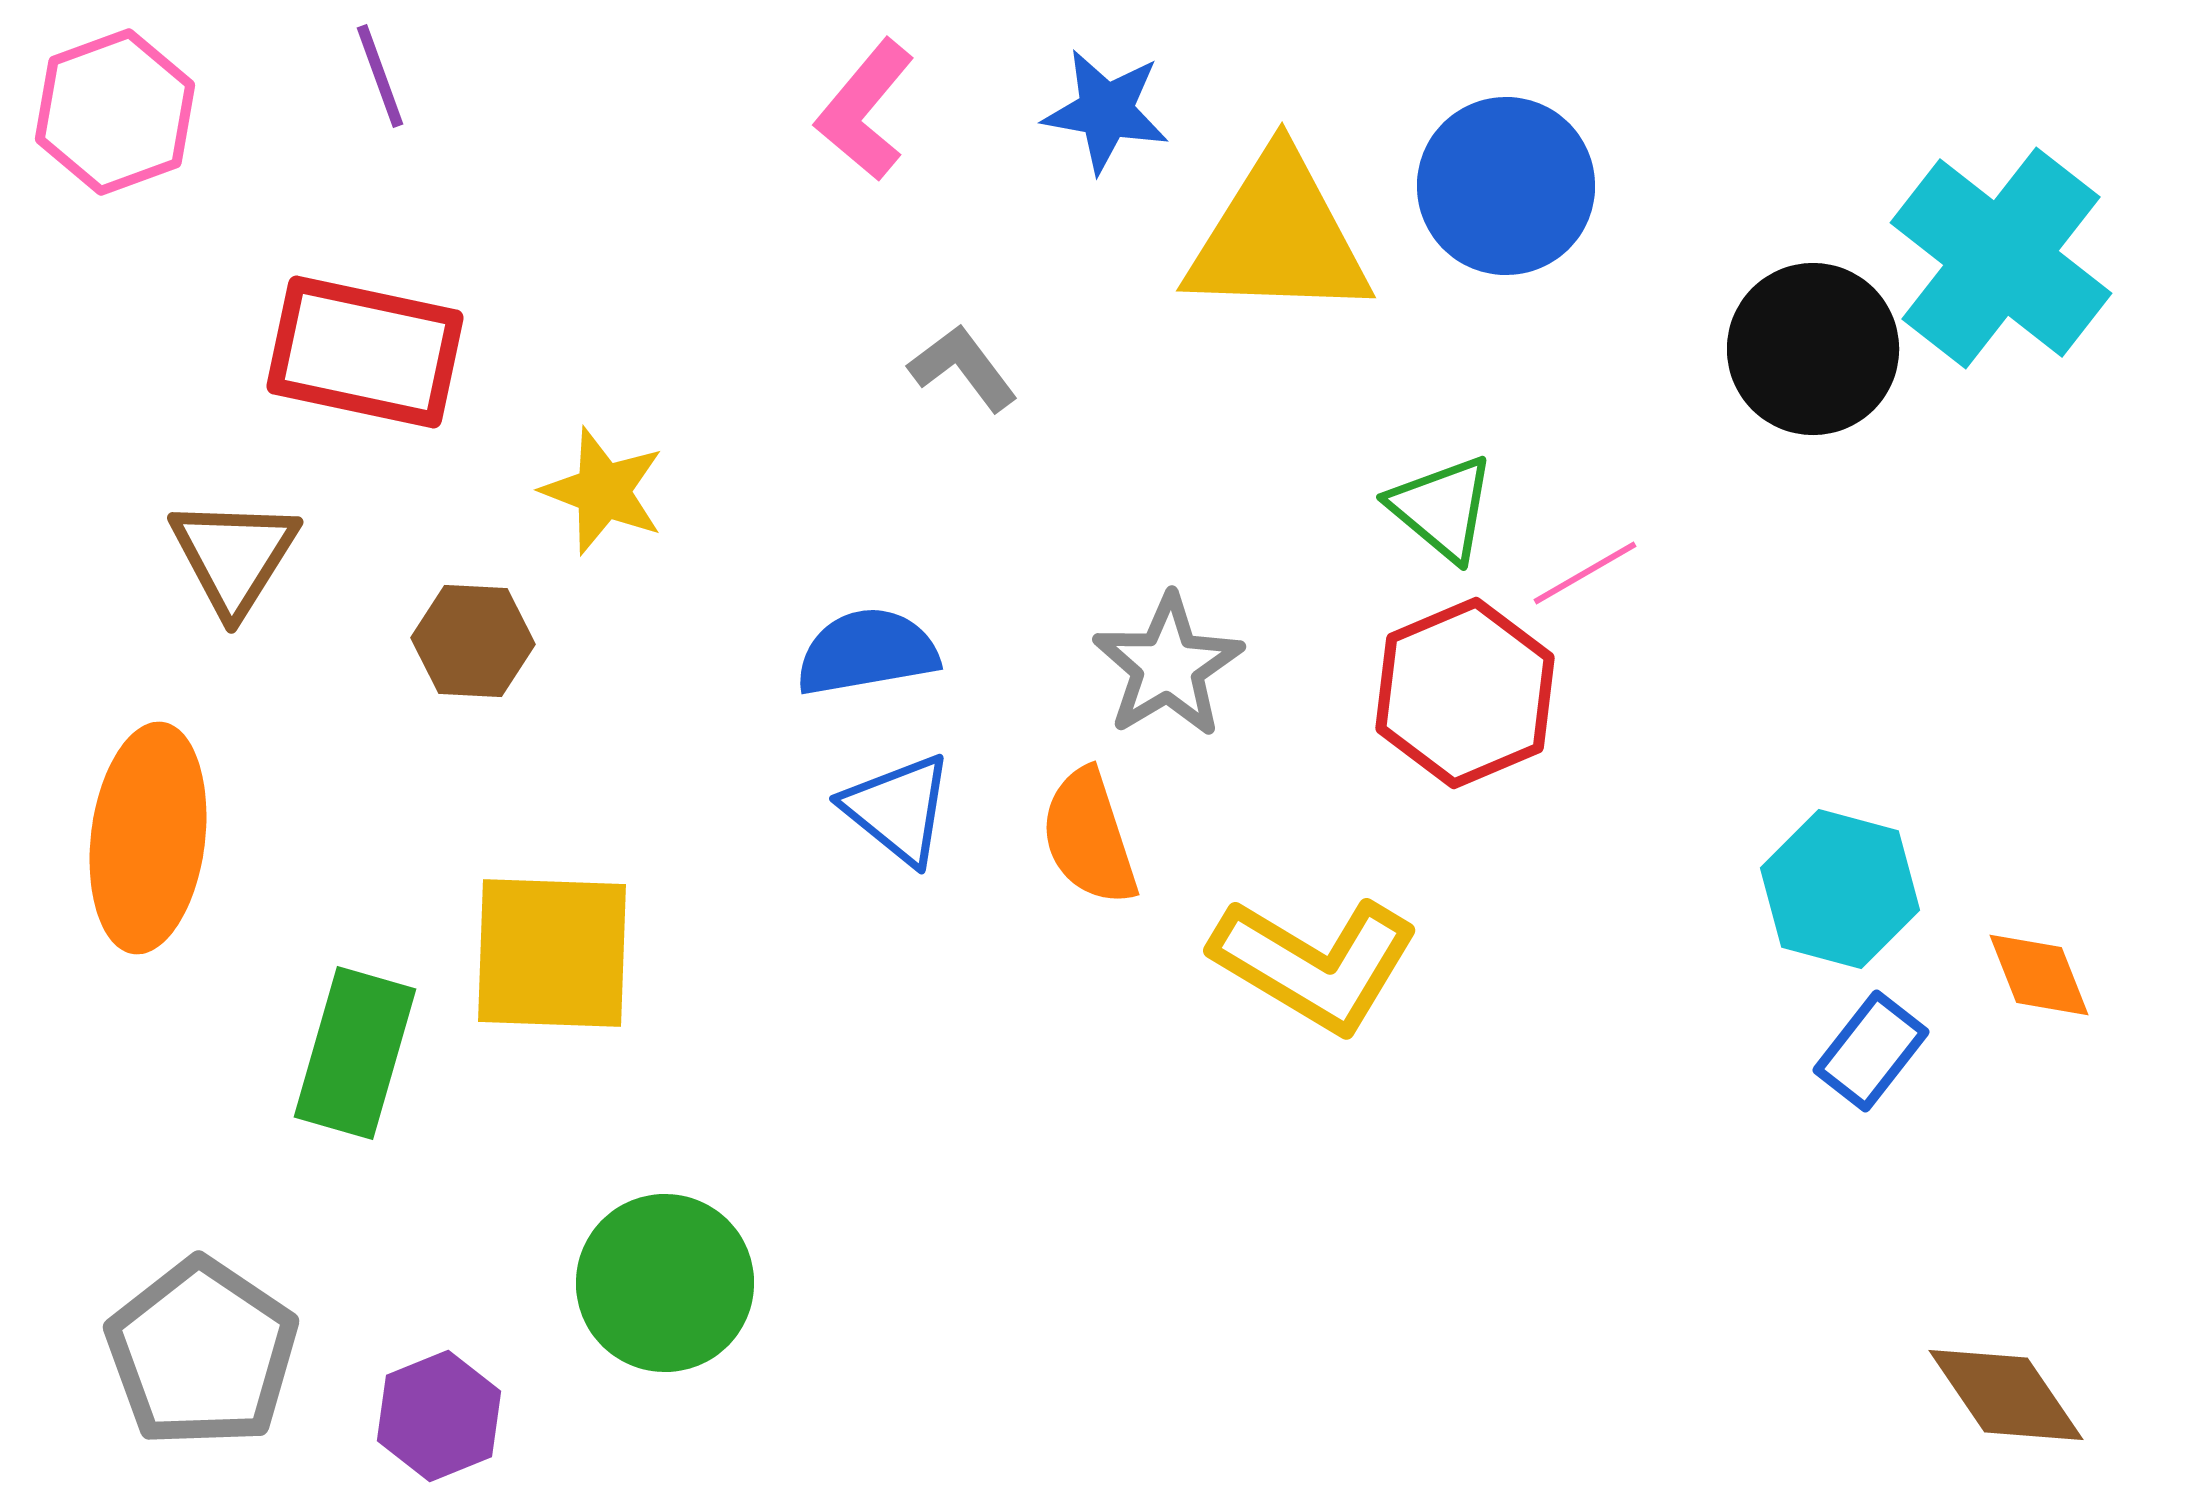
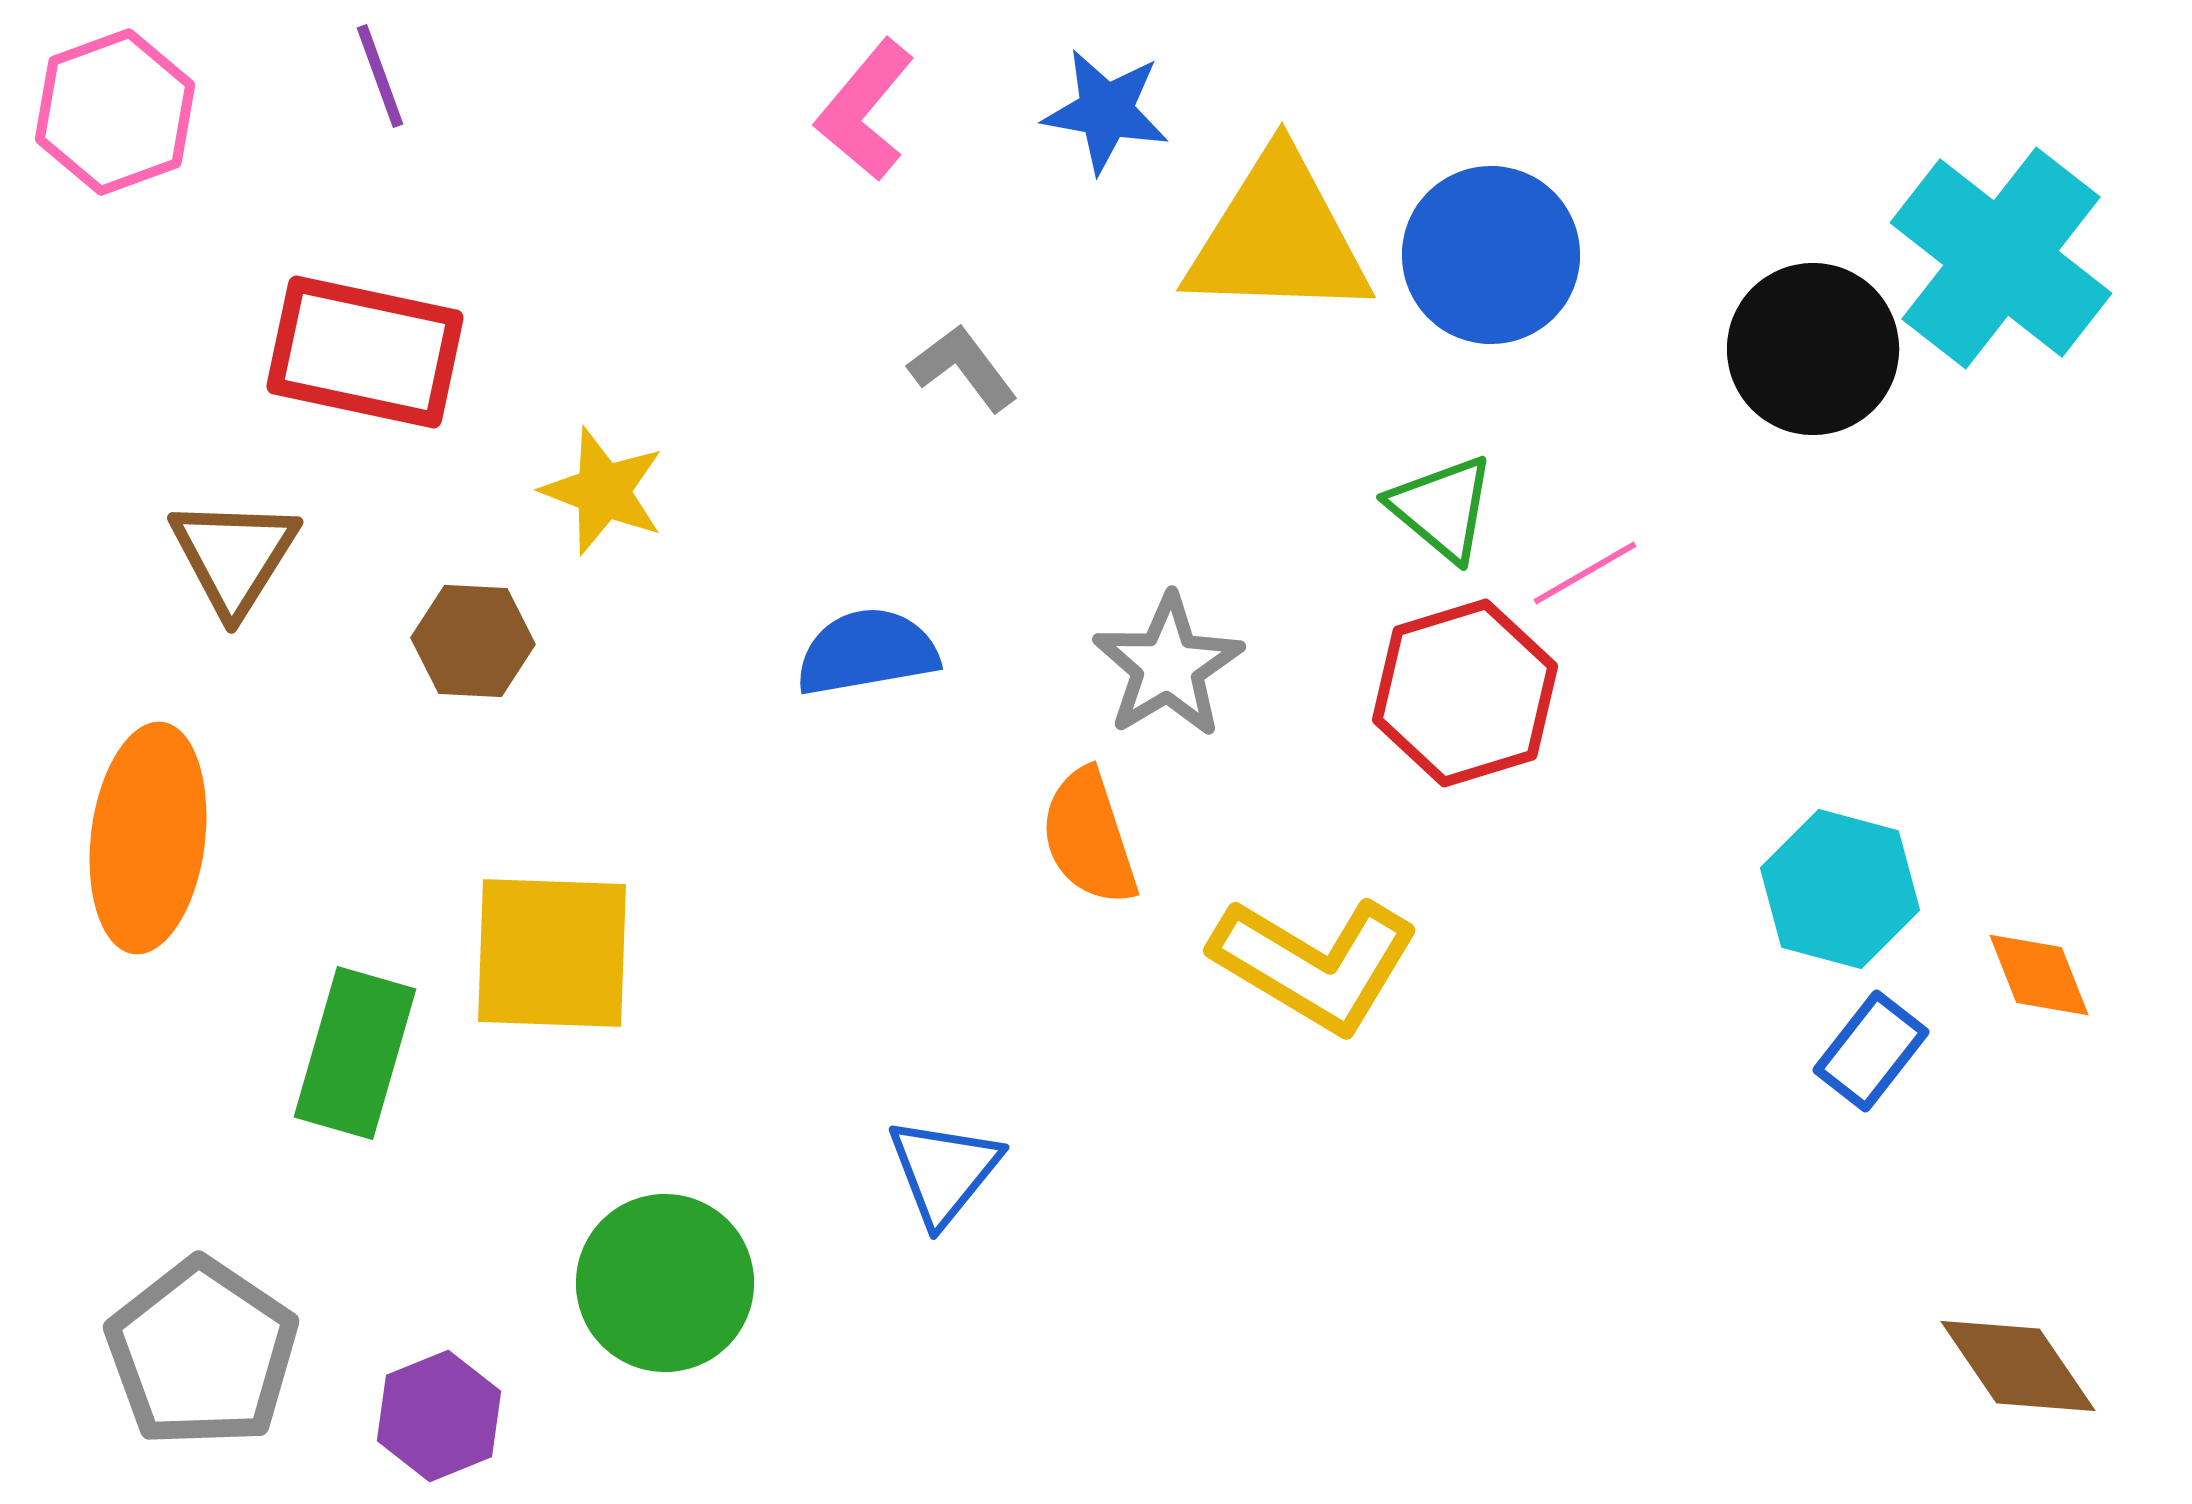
blue circle: moved 15 px left, 69 px down
red hexagon: rotated 6 degrees clockwise
blue triangle: moved 46 px right, 362 px down; rotated 30 degrees clockwise
brown diamond: moved 12 px right, 29 px up
